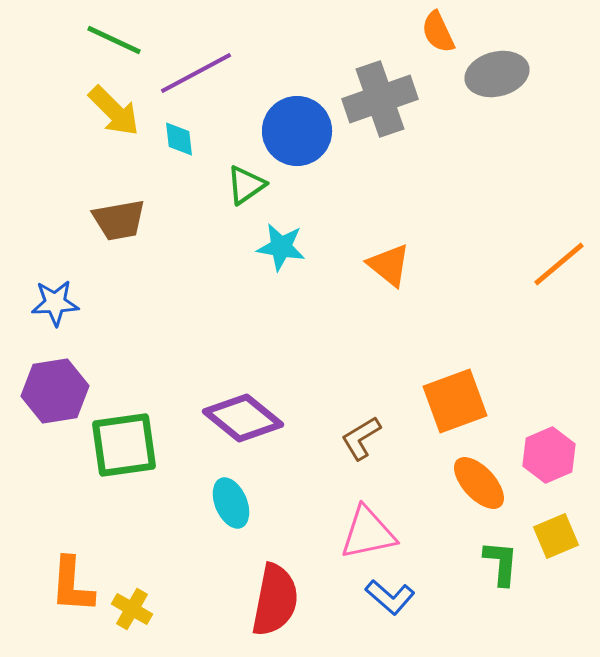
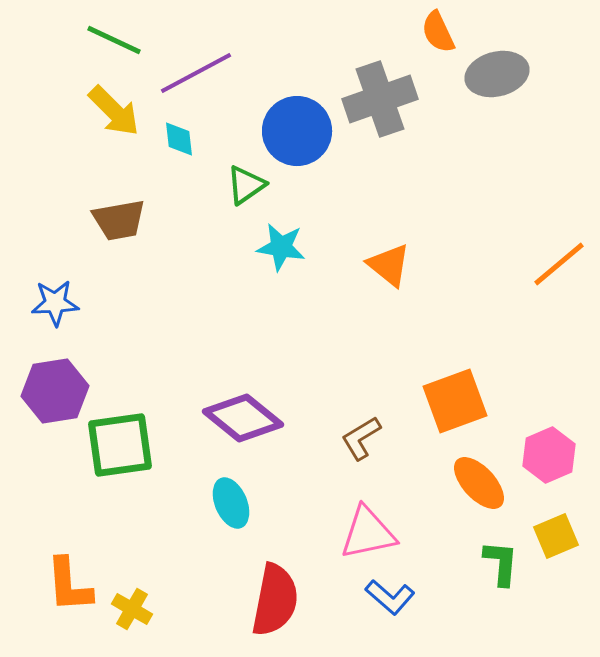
green square: moved 4 px left
orange L-shape: moved 3 px left; rotated 8 degrees counterclockwise
